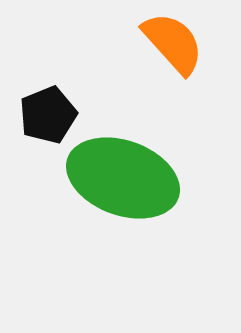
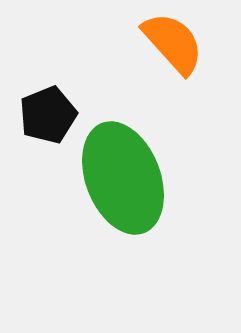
green ellipse: rotated 49 degrees clockwise
